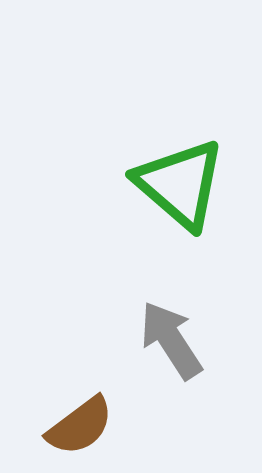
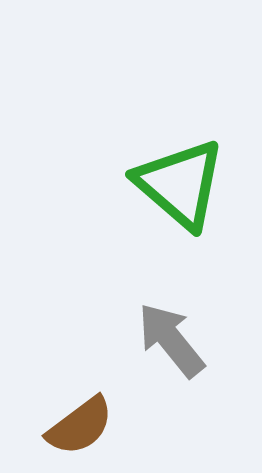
gray arrow: rotated 6 degrees counterclockwise
